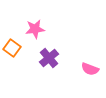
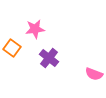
purple cross: rotated 12 degrees counterclockwise
pink semicircle: moved 4 px right, 5 px down
